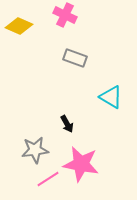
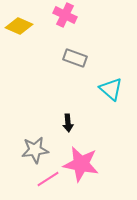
cyan triangle: moved 8 px up; rotated 10 degrees clockwise
black arrow: moved 1 px right, 1 px up; rotated 24 degrees clockwise
